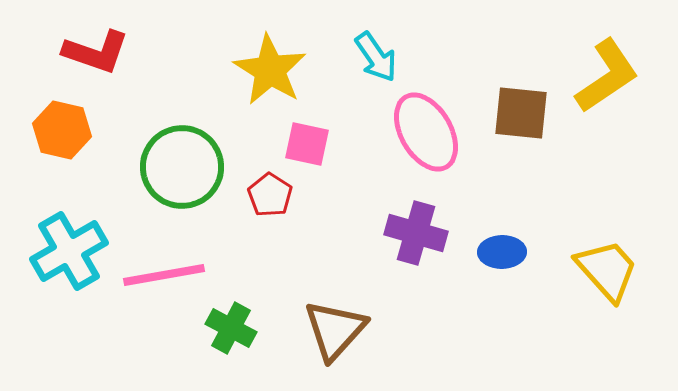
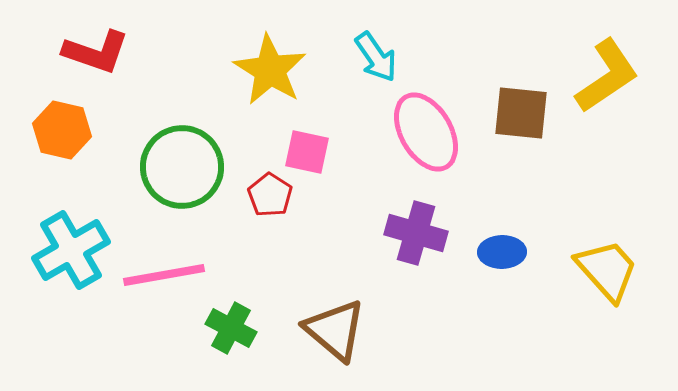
pink square: moved 8 px down
cyan cross: moved 2 px right, 1 px up
brown triangle: rotated 32 degrees counterclockwise
